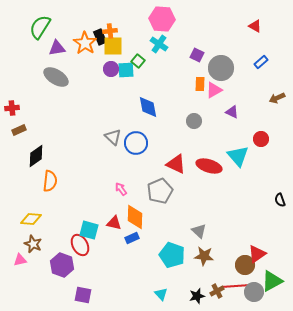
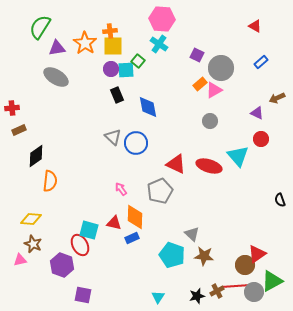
black rectangle at (100, 37): moved 17 px right, 58 px down
orange rectangle at (200, 84): rotated 48 degrees clockwise
purple triangle at (232, 112): moved 25 px right, 1 px down
gray circle at (194, 121): moved 16 px right
gray triangle at (199, 231): moved 7 px left, 3 px down
cyan triangle at (161, 294): moved 3 px left, 3 px down; rotated 16 degrees clockwise
